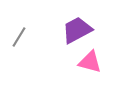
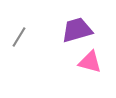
purple trapezoid: rotated 12 degrees clockwise
